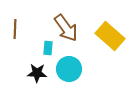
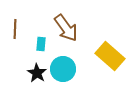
yellow rectangle: moved 20 px down
cyan rectangle: moved 7 px left, 4 px up
cyan circle: moved 6 px left
black star: rotated 30 degrees clockwise
